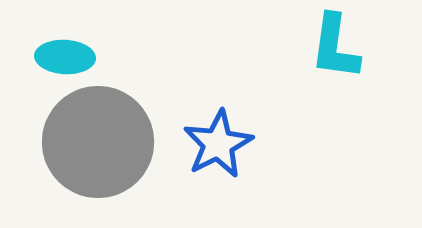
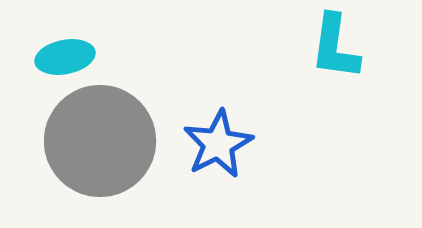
cyan ellipse: rotated 14 degrees counterclockwise
gray circle: moved 2 px right, 1 px up
